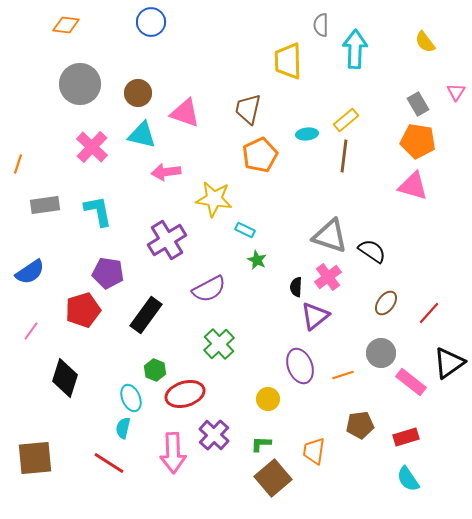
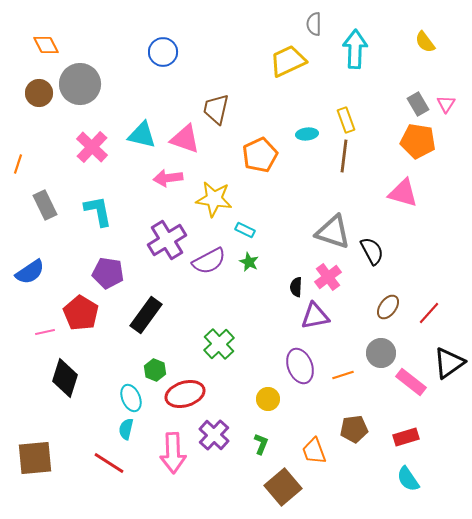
blue circle at (151, 22): moved 12 px right, 30 px down
orange diamond at (66, 25): moved 20 px left, 20 px down; rotated 56 degrees clockwise
gray semicircle at (321, 25): moved 7 px left, 1 px up
yellow trapezoid at (288, 61): rotated 66 degrees clockwise
pink triangle at (456, 92): moved 10 px left, 12 px down
brown circle at (138, 93): moved 99 px left
brown trapezoid at (248, 109): moved 32 px left
pink triangle at (185, 113): moved 26 px down
yellow rectangle at (346, 120): rotated 70 degrees counterclockwise
pink arrow at (166, 172): moved 2 px right, 6 px down
pink triangle at (413, 186): moved 10 px left, 7 px down
gray rectangle at (45, 205): rotated 72 degrees clockwise
gray triangle at (330, 236): moved 3 px right, 4 px up
black semicircle at (372, 251): rotated 28 degrees clockwise
green star at (257, 260): moved 8 px left, 2 px down
purple semicircle at (209, 289): moved 28 px up
brown ellipse at (386, 303): moved 2 px right, 4 px down
red pentagon at (83, 310): moved 2 px left, 3 px down; rotated 24 degrees counterclockwise
purple triangle at (315, 316): rotated 28 degrees clockwise
pink line at (31, 331): moved 14 px right, 1 px down; rotated 42 degrees clockwise
brown pentagon at (360, 425): moved 6 px left, 4 px down
cyan semicircle at (123, 428): moved 3 px right, 1 px down
green L-shape at (261, 444): rotated 110 degrees clockwise
orange trapezoid at (314, 451): rotated 28 degrees counterclockwise
brown square at (273, 478): moved 10 px right, 9 px down
